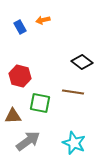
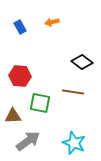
orange arrow: moved 9 px right, 2 px down
red hexagon: rotated 10 degrees counterclockwise
